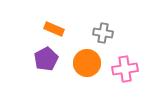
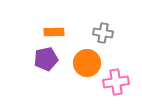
orange rectangle: moved 3 px down; rotated 24 degrees counterclockwise
purple pentagon: rotated 15 degrees clockwise
pink cross: moved 9 px left, 13 px down
